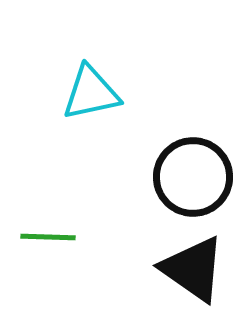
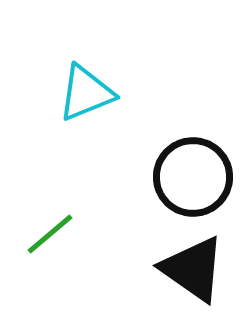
cyan triangle: moved 5 px left; rotated 10 degrees counterclockwise
green line: moved 2 px right, 3 px up; rotated 42 degrees counterclockwise
